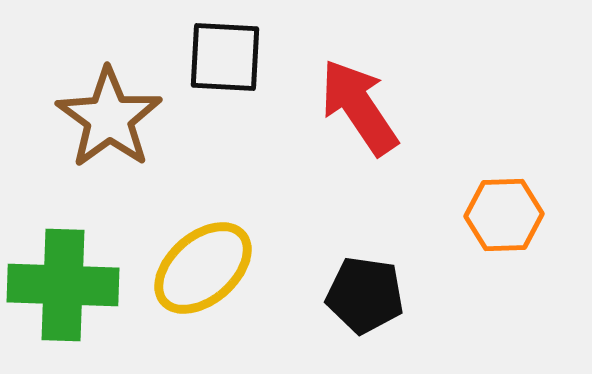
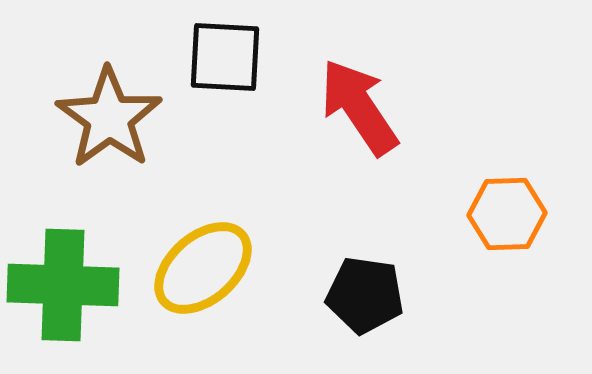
orange hexagon: moved 3 px right, 1 px up
